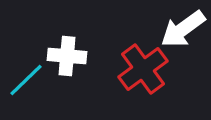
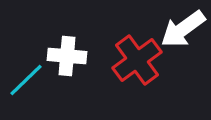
red cross: moved 6 px left, 9 px up
